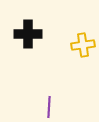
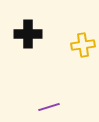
purple line: rotated 70 degrees clockwise
